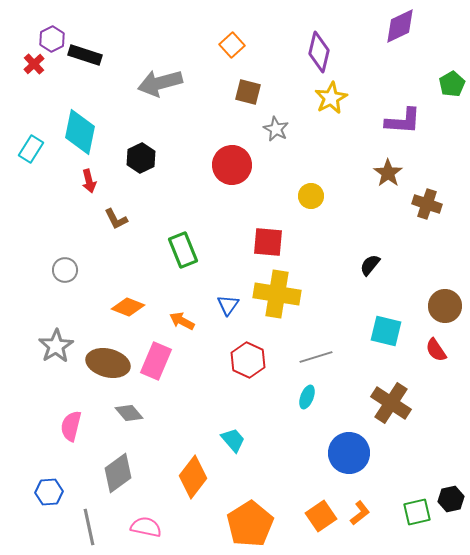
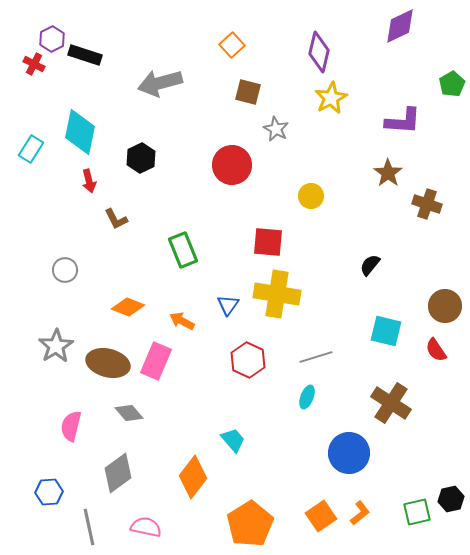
red cross at (34, 64): rotated 20 degrees counterclockwise
